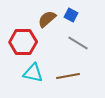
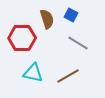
brown semicircle: rotated 114 degrees clockwise
red hexagon: moved 1 px left, 4 px up
brown line: rotated 20 degrees counterclockwise
